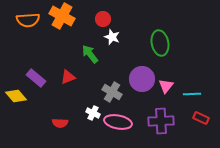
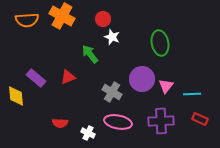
orange semicircle: moved 1 px left
yellow diamond: rotated 35 degrees clockwise
white cross: moved 5 px left, 20 px down
red rectangle: moved 1 px left, 1 px down
